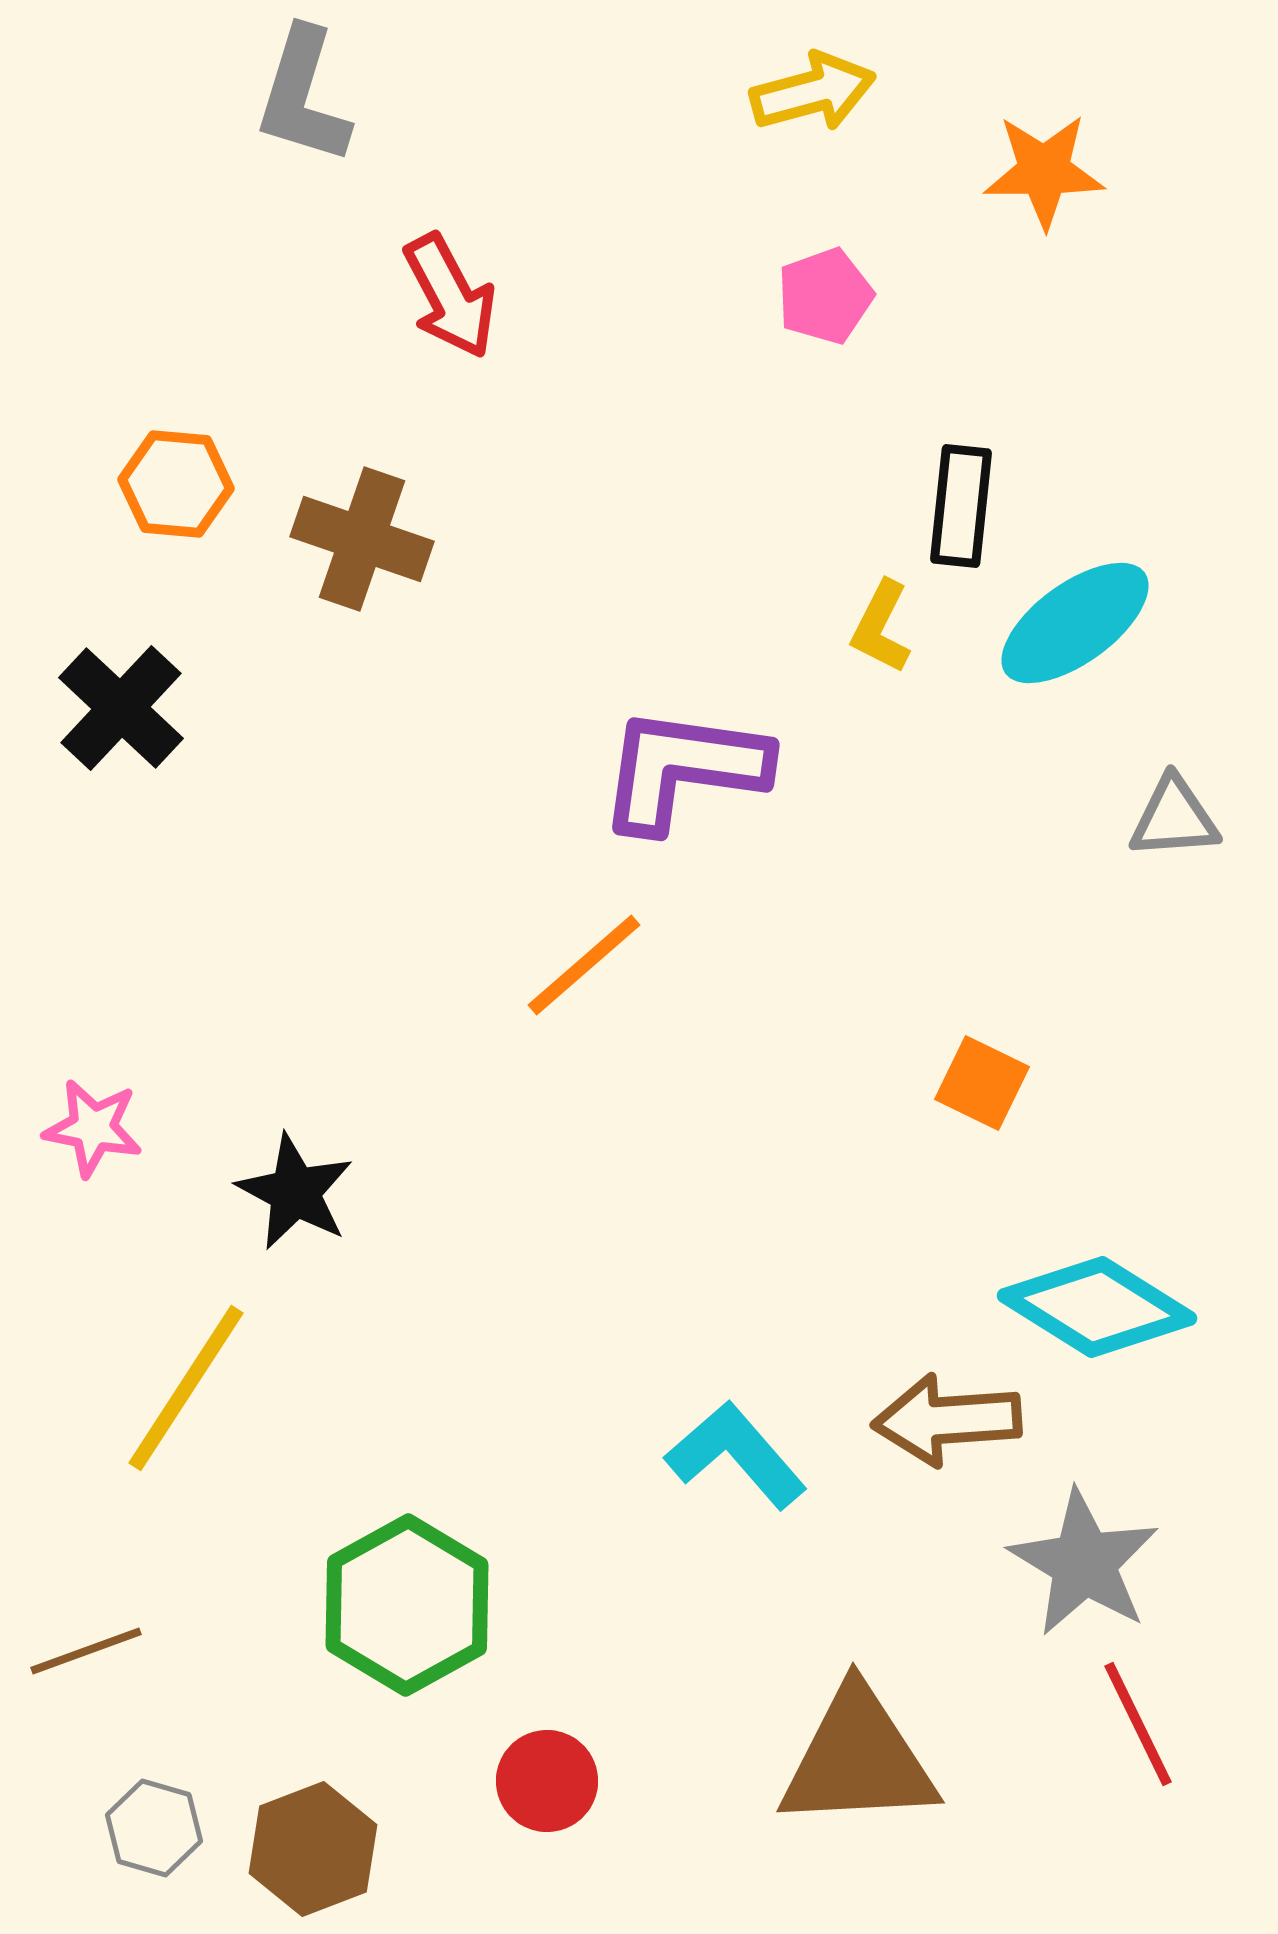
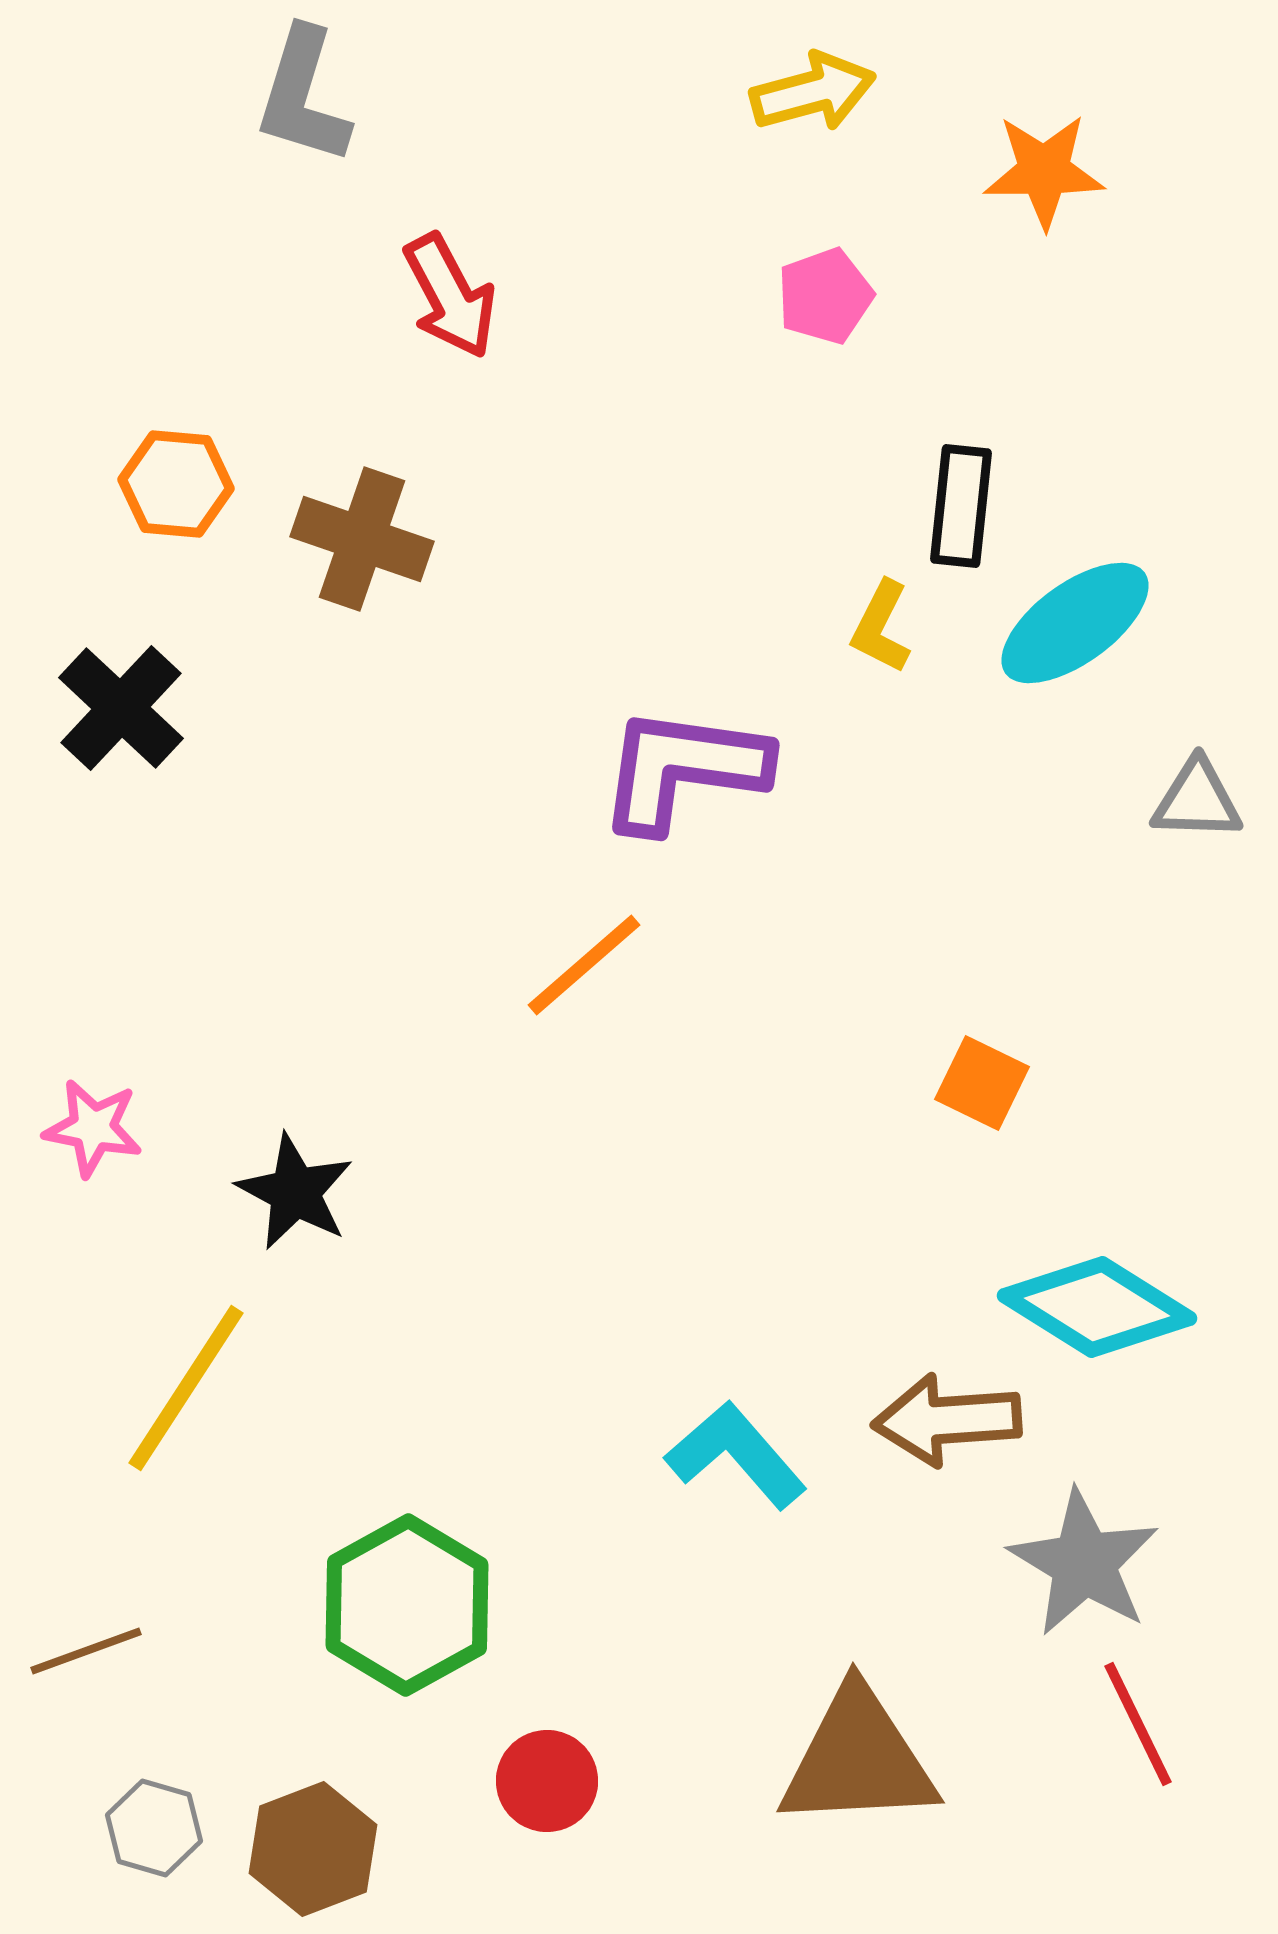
gray triangle: moved 23 px right, 18 px up; rotated 6 degrees clockwise
